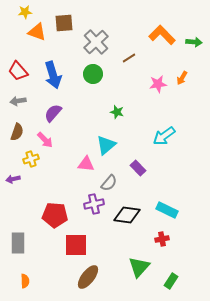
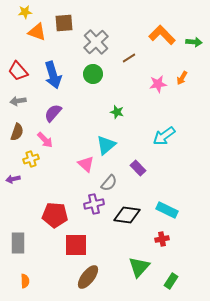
pink triangle: rotated 36 degrees clockwise
